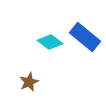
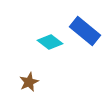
blue rectangle: moved 6 px up
